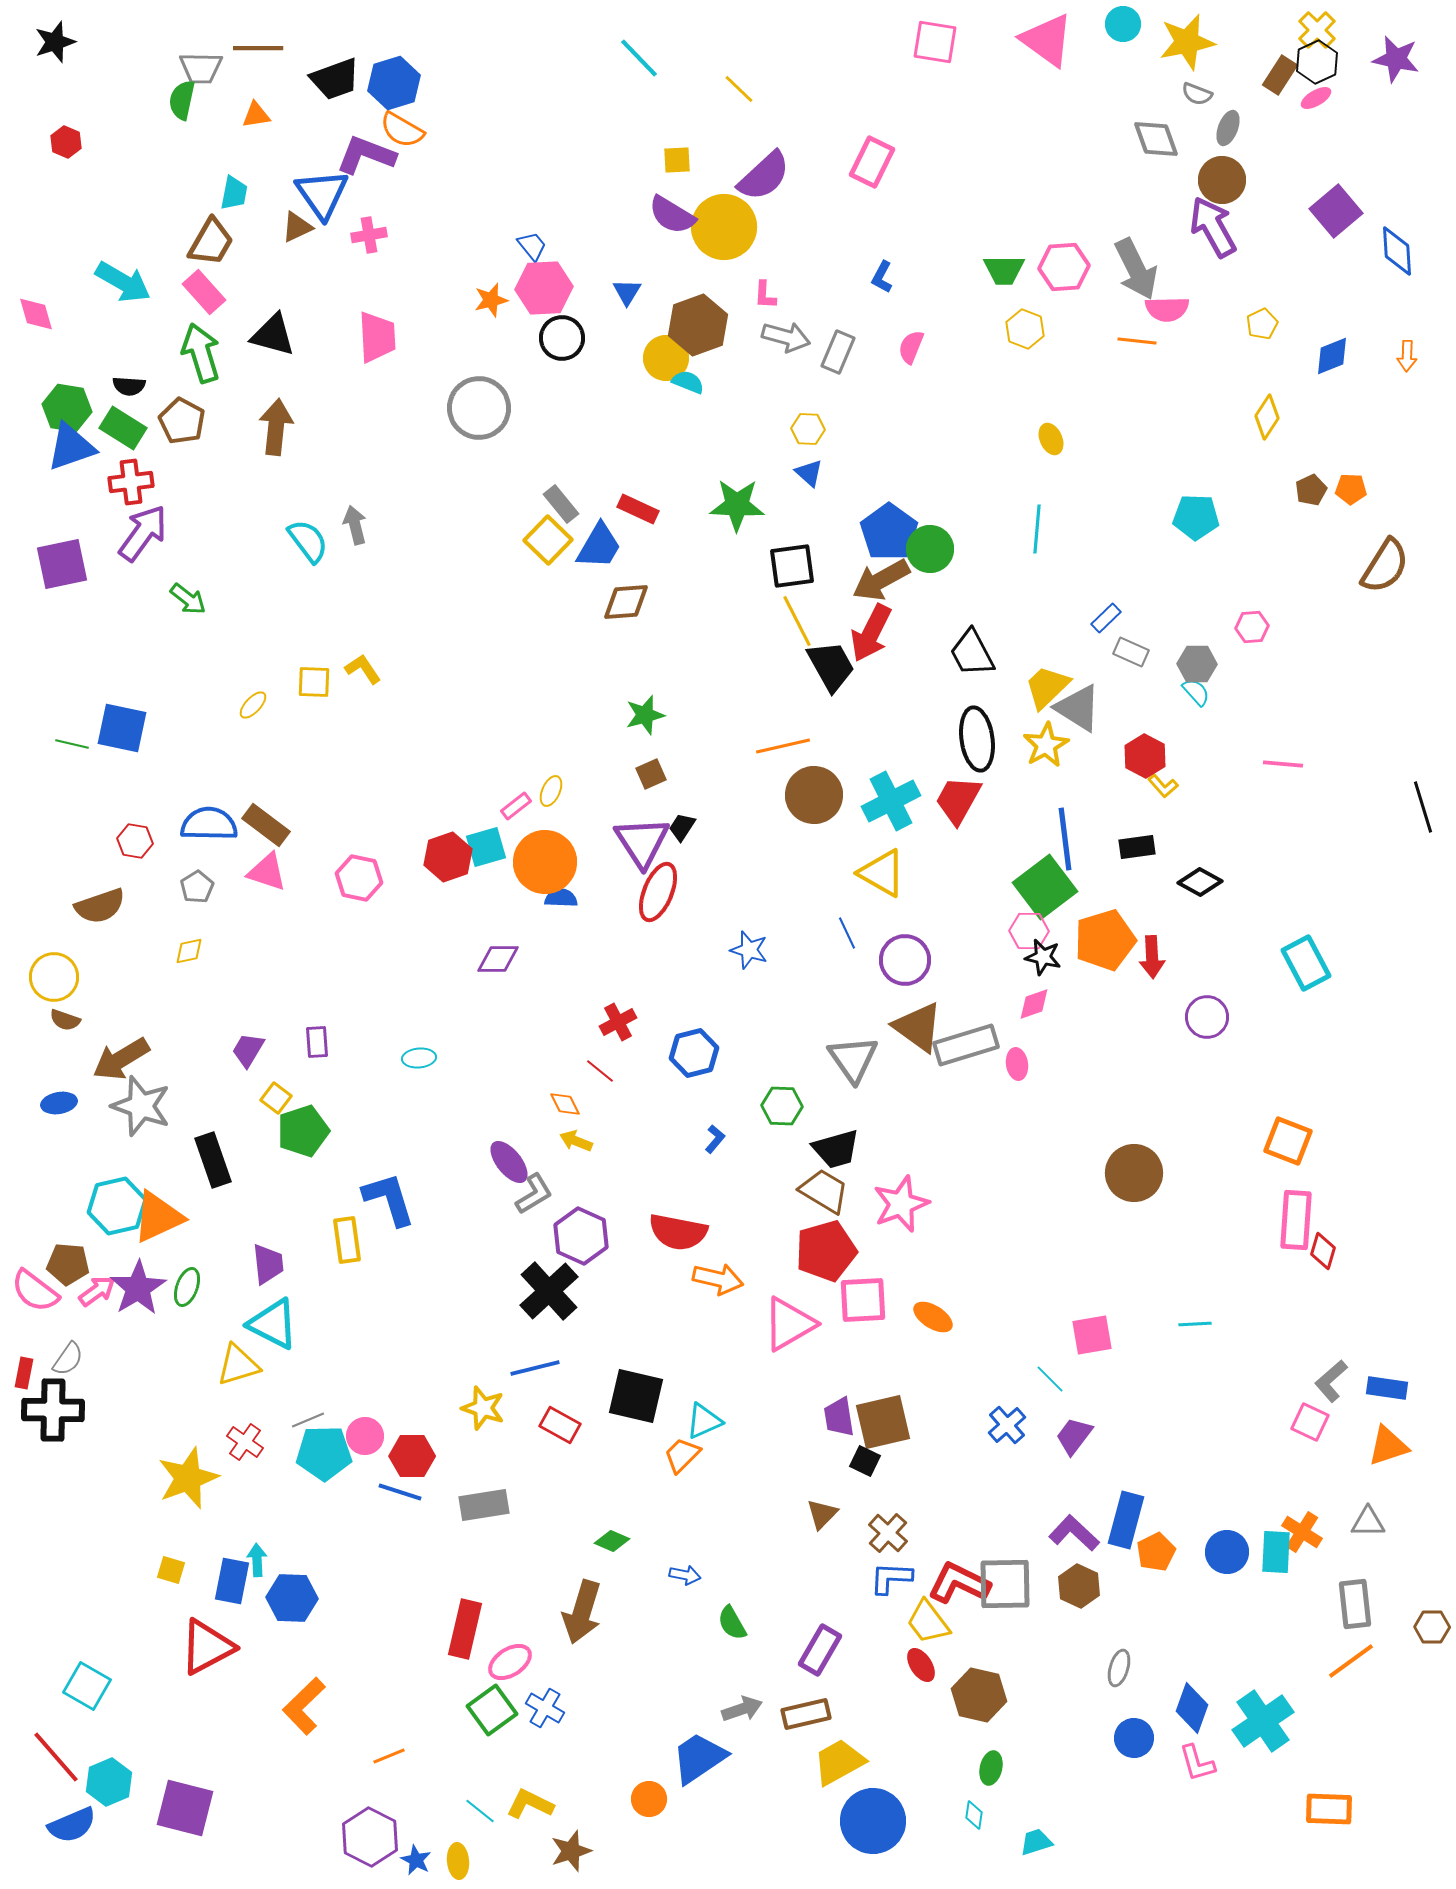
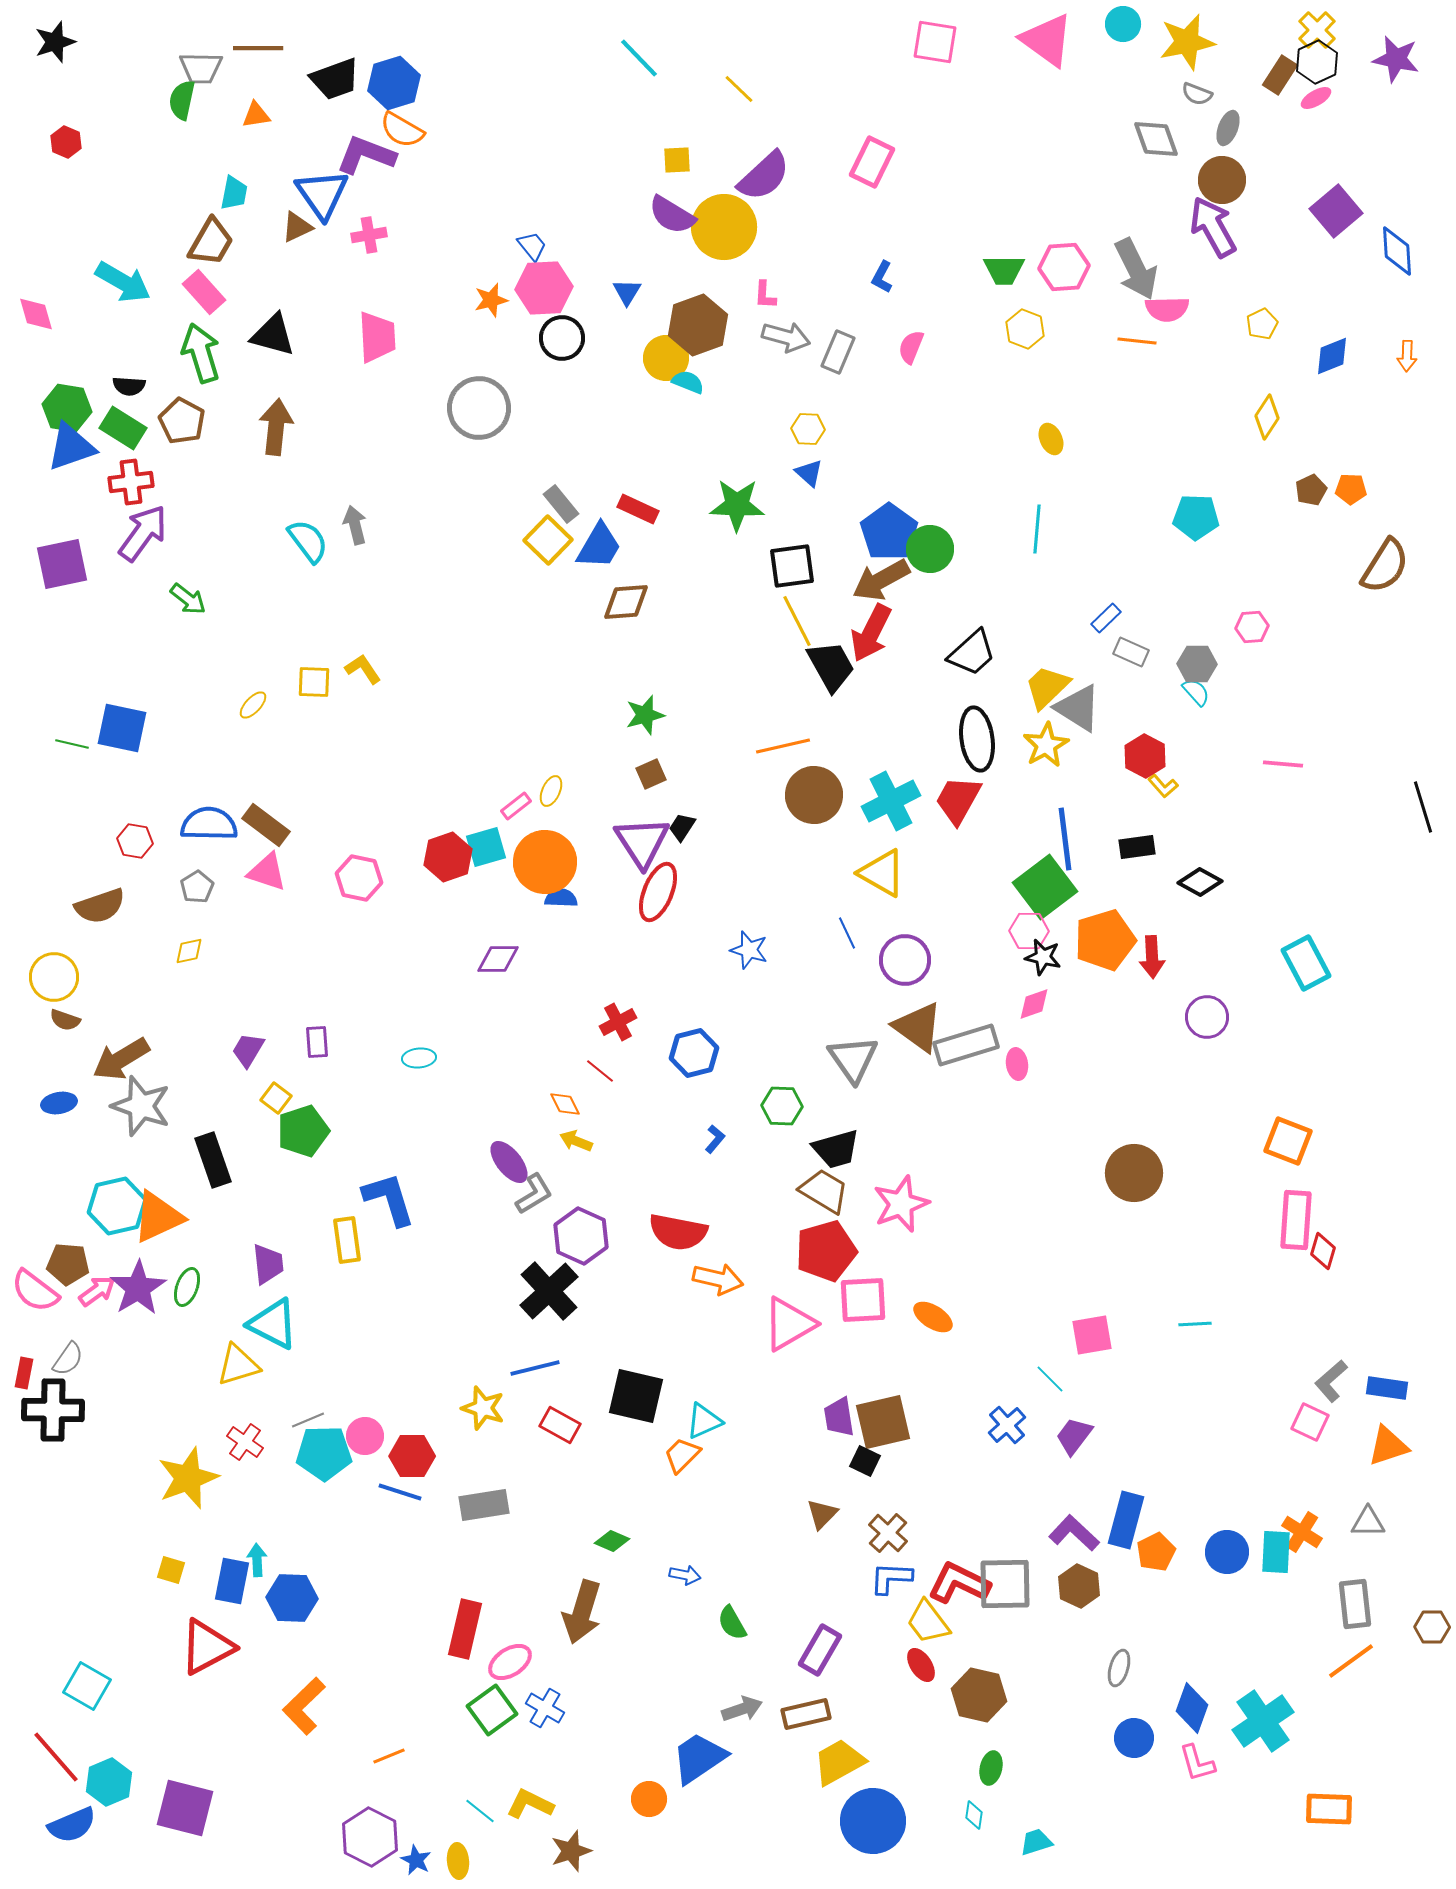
black trapezoid at (972, 653): rotated 104 degrees counterclockwise
